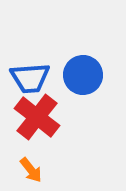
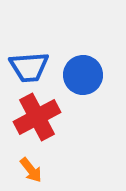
blue trapezoid: moved 1 px left, 11 px up
red cross: rotated 24 degrees clockwise
